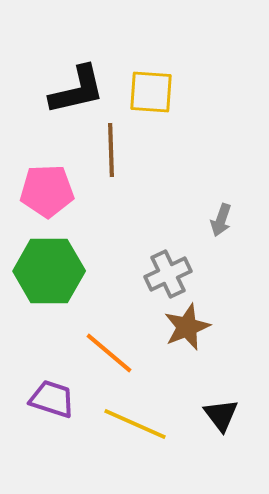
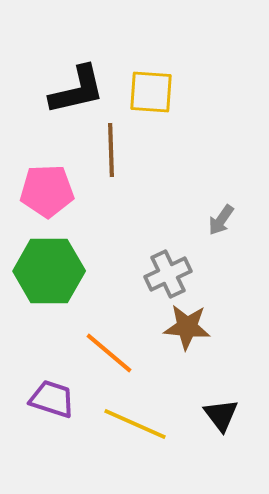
gray arrow: rotated 16 degrees clockwise
brown star: rotated 27 degrees clockwise
